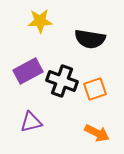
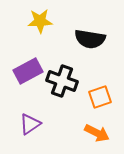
orange square: moved 5 px right, 8 px down
purple triangle: moved 1 px left, 2 px down; rotated 20 degrees counterclockwise
